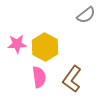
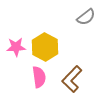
gray semicircle: moved 2 px down
pink star: moved 1 px left, 3 px down
brown L-shape: rotated 8 degrees clockwise
